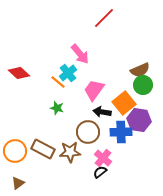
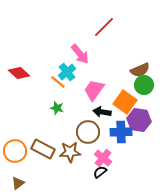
red line: moved 9 px down
cyan cross: moved 1 px left, 1 px up
green circle: moved 1 px right
orange square: moved 1 px right, 1 px up; rotated 15 degrees counterclockwise
